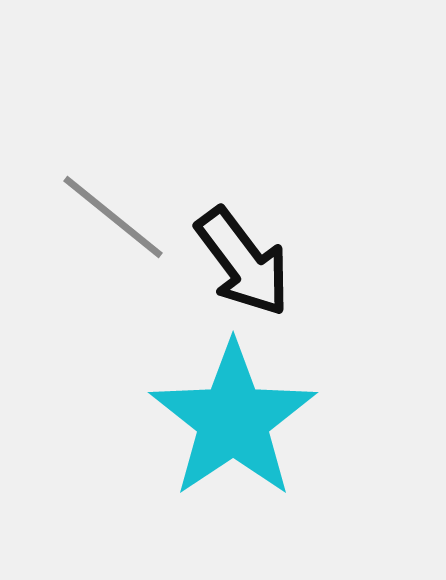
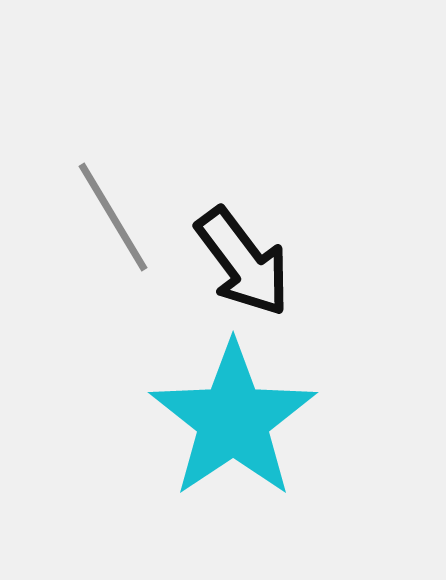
gray line: rotated 20 degrees clockwise
